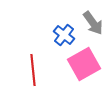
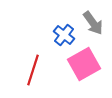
red line: rotated 24 degrees clockwise
